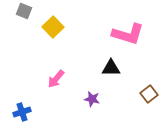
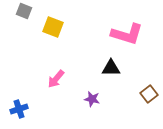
yellow square: rotated 25 degrees counterclockwise
pink L-shape: moved 1 px left
blue cross: moved 3 px left, 3 px up
